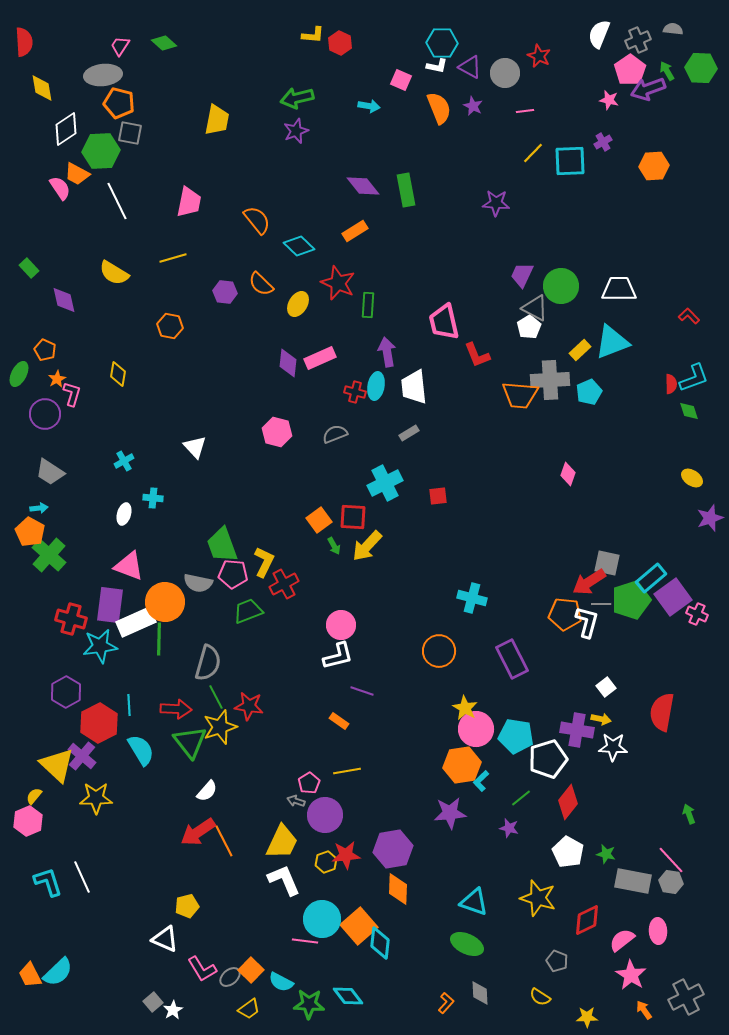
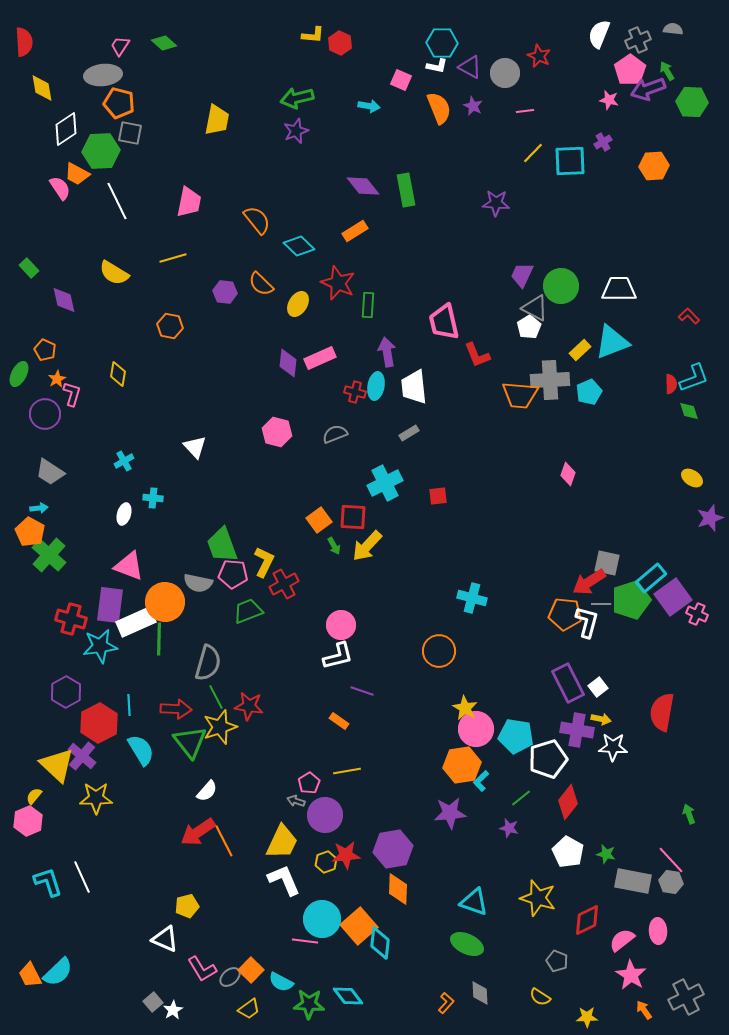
green hexagon at (701, 68): moved 9 px left, 34 px down
purple rectangle at (512, 659): moved 56 px right, 24 px down
white square at (606, 687): moved 8 px left
